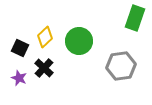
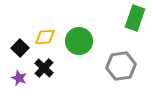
yellow diamond: rotated 40 degrees clockwise
black square: rotated 18 degrees clockwise
